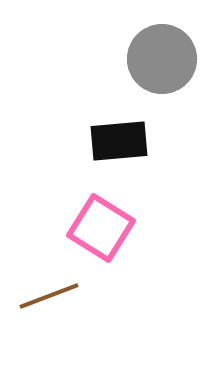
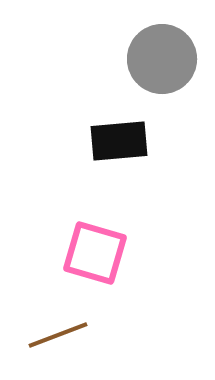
pink square: moved 6 px left, 25 px down; rotated 16 degrees counterclockwise
brown line: moved 9 px right, 39 px down
